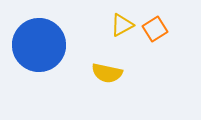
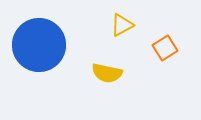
orange square: moved 10 px right, 19 px down
